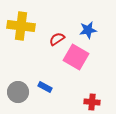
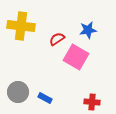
blue rectangle: moved 11 px down
